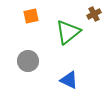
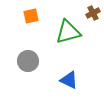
brown cross: moved 1 px left, 1 px up
green triangle: rotated 24 degrees clockwise
